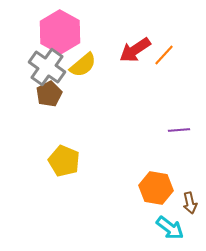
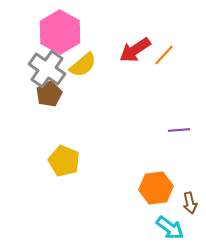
gray cross: moved 2 px down
orange hexagon: rotated 16 degrees counterclockwise
